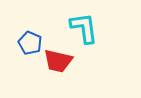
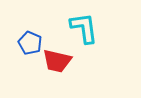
red trapezoid: moved 1 px left
